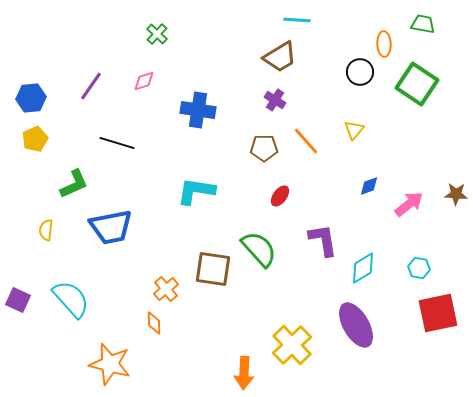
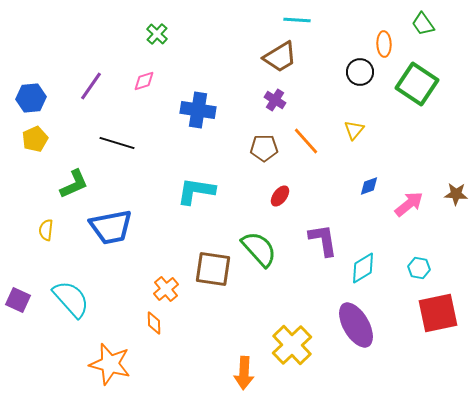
green trapezoid: rotated 135 degrees counterclockwise
